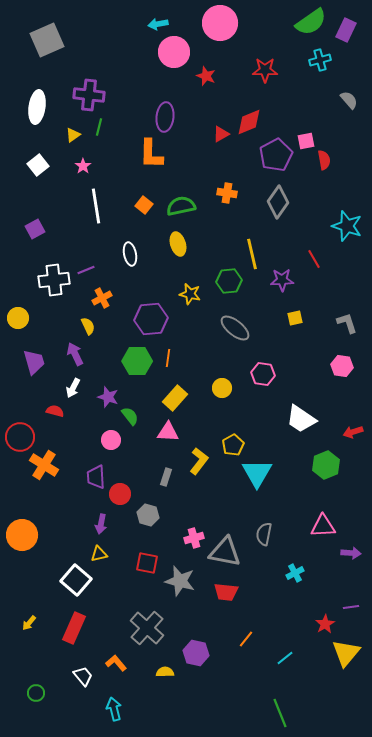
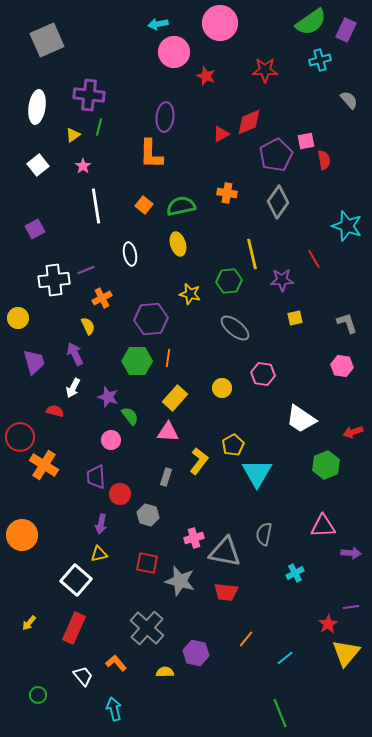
red star at (325, 624): moved 3 px right
green circle at (36, 693): moved 2 px right, 2 px down
